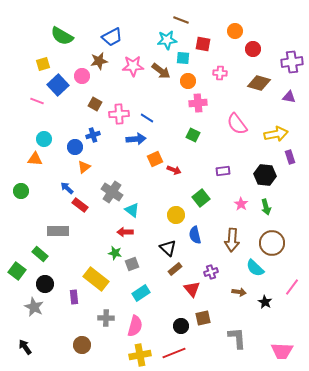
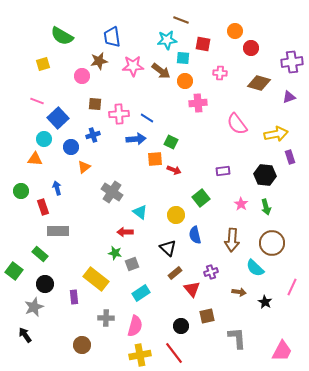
blue trapezoid at (112, 37): rotated 110 degrees clockwise
red circle at (253, 49): moved 2 px left, 1 px up
orange circle at (188, 81): moved 3 px left
blue square at (58, 85): moved 33 px down
purple triangle at (289, 97): rotated 32 degrees counterclockwise
brown square at (95, 104): rotated 24 degrees counterclockwise
green square at (193, 135): moved 22 px left, 7 px down
blue circle at (75, 147): moved 4 px left
orange square at (155, 159): rotated 21 degrees clockwise
blue arrow at (67, 188): moved 10 px left; rotated 32 degrees clockwise
red rectangle at (80, 205): moved 37 px left, 2 px down; rotated 35 degrees clockwise
cyan triangle at (132, 210): moved 8 px right, 2 px down
brown rectangle at (175, 269): moved 4 px down
green square at (17, 271): moved 3 px left
pink line at (292, 287): rotated 12 degrees counterclockwise
gray star at (34, 307): rotated 24 degrees clockwise
brown square at (203, 318): moved 4 px right, 2 px up
black arrow at (25, 347): moved 12 px up
pink trapezoid at (282, 351): rotated 65 degrees counterclockwise
red line at (174, 353): rotated 75 degrees clockwise
